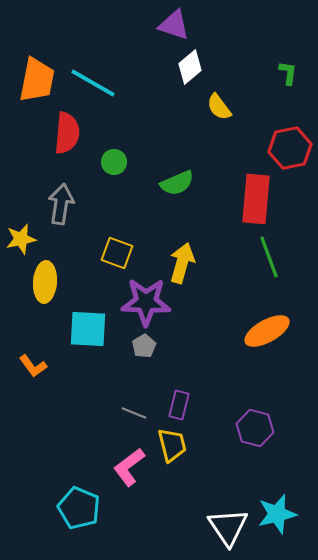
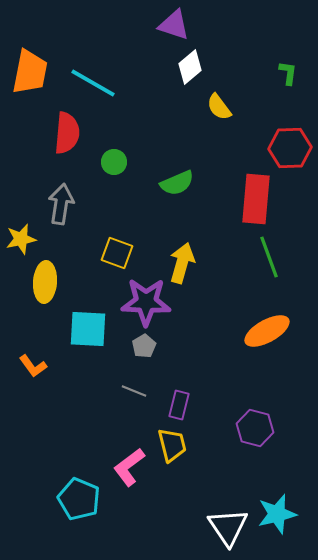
orange trapezoid: moved 7 px left, 8 px up
red hexagon: rotated 9 degrees clockwise
gray line: moved 22 px up
cyan pentagon: moved 9 px up
